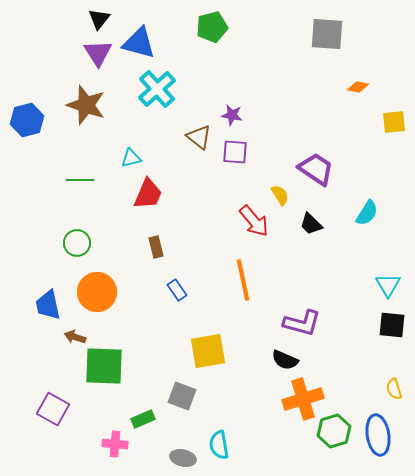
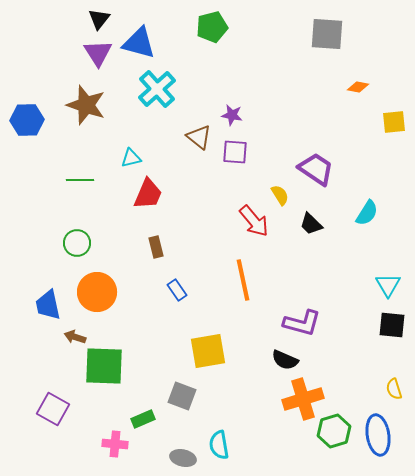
blue hexagon at (27, 120): rotated 12 degrees clockwise
